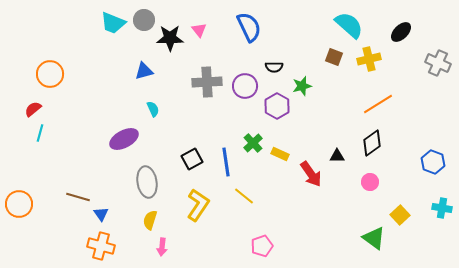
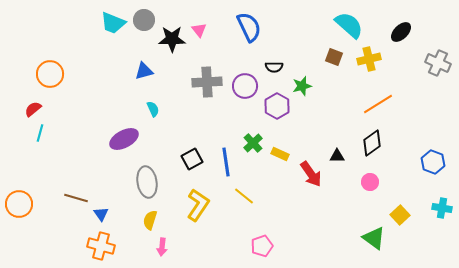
black star at (170, 38): moved 2 px right, 1 px down
brown line at (78, 197): moved 2 px left, 1 px down
